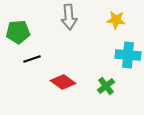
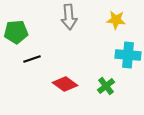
green pentagon: moved 2 px left
red diamond: moved 2 px right, 2 px down
